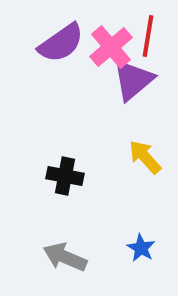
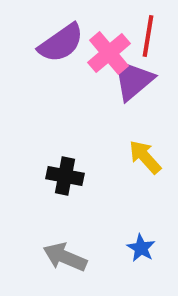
pink cross: moved 2 px left, 6 px down
